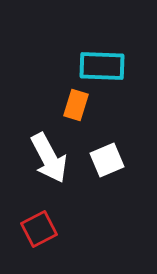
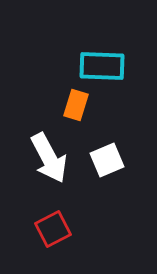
red square: moved 14 px right
